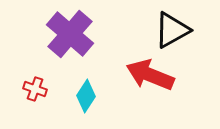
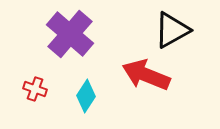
red arrow: moved 4 px left
